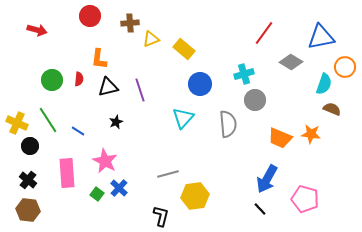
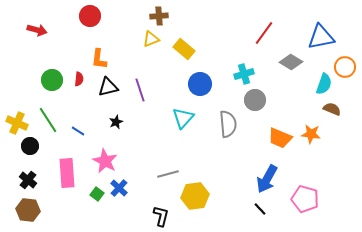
brown cross: moved 29 px right, 7 px up
